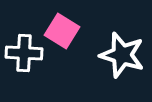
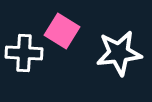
white star: moved 3 px left, 2 px up; rotated 24 degrees counterclockwise
